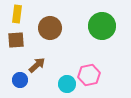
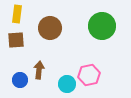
brown arrow: moved 2 px right, 5 px down; rotated 42 degrees counterclockwise
